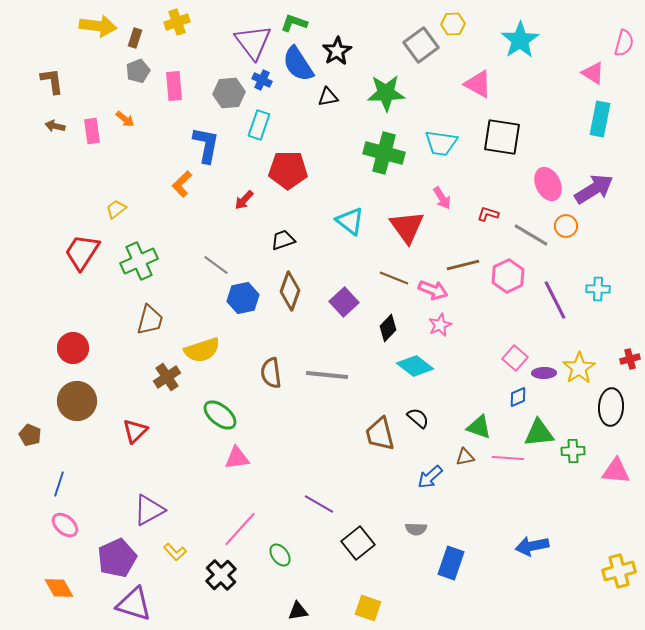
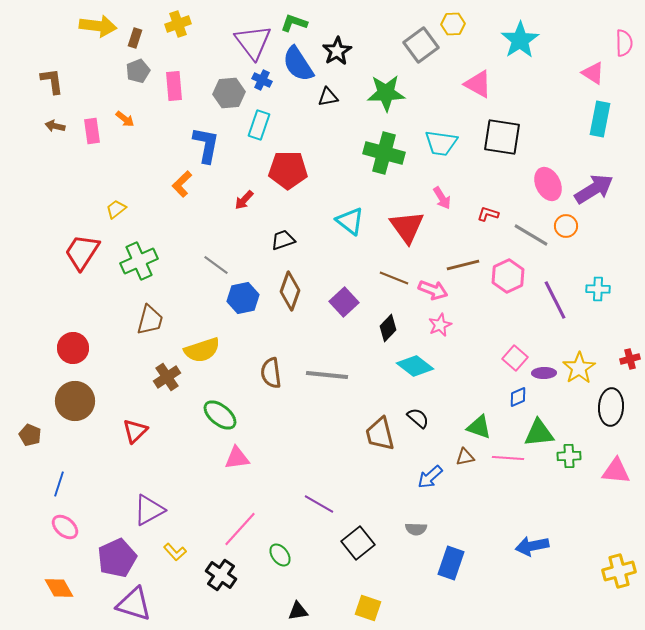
yellow cross at (177, 22): moved 1 px right, 2 px down
pink semicircle at (624, 43): rotated 16 degrees counterclockwise
brown circle at (77, 401): moved 2 px left
green cross at (573, 451): moved 4 px left, 5 px down
pink ellipse at (65, 525): moved 2 px down
black cross at (221, 575): rotated 12 degrees counterclockwise
